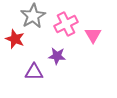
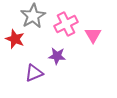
purple triangle: moved 1 px down; rotated 24 degrees counterclockwise
